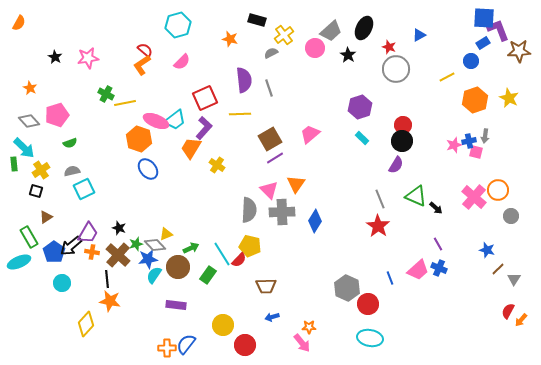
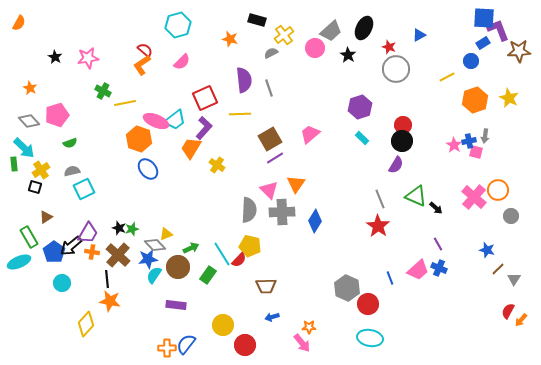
green cross at (106, 94): moved 3 px left, 3 px up
pink star at (454, 145): rotated 21 degrees counterclockwise
black square at (36, 191): moved 1 px left, 4 px up
green star at (136, 244): moved 4 px left, 15 px up
